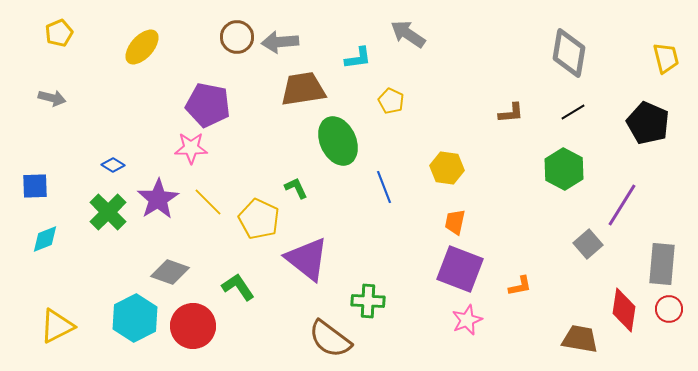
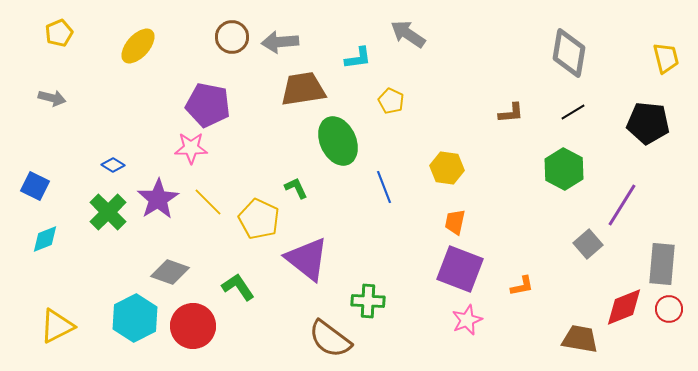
brown circle at (237, 37): moved 5 px left
yellow ellipse at (142, 47): moved 4 px left, 1 px up
black pentagon at (648, 123): rotated 18 degrees counterclockwise
blue square at (35, 186): rotated 28 degrees clockwise
orange L-shape at (520, 286): moved 2 px right
red diamond at (624, 310): moved 3 px up; rotated 60 degrees clockwise
